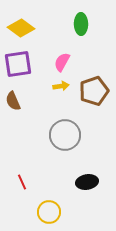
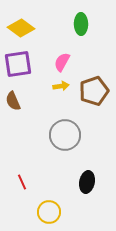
black ellipse: rotated 70 degrees counterclockwise
